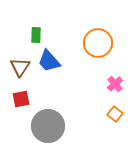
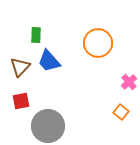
brown triangle: rotated 10 degrees clockwise
pink cross: moved 14 px right, 2 px up
red square: moved 2 px down
orange square: moved 6 px right, 2 px up
